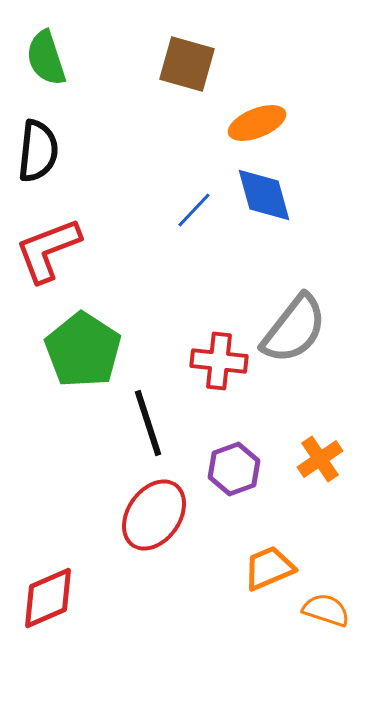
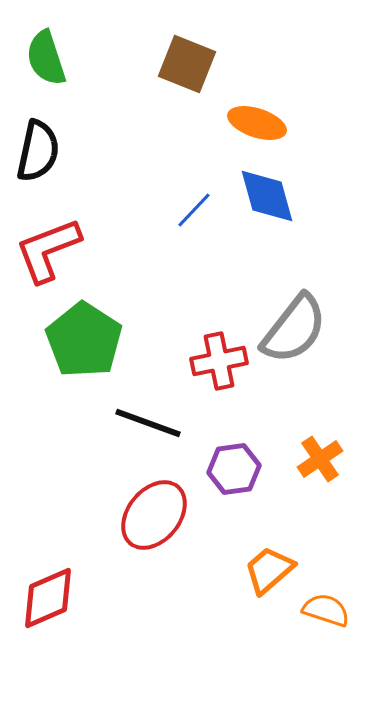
brown square: rotated 6 degrees clockwise
orange ellipse: rotated 40 degrees clockwise
black semicircle: rotated 6 degrees clockwise
blue diamond: moved 3 px right, 1 px down
green pentagon: moved 1 px right, 10 px up
red cross: rotated 18 degrees counterclockwise
black line: rotated 52 degrees counterclockwise
purple hexagon: rotated 12 degrees clockwise
red ellipse: rotated 4 degrees clockwise
orange trapezoid: moved 2 px down; rotated 18 degrees counterclockwise
